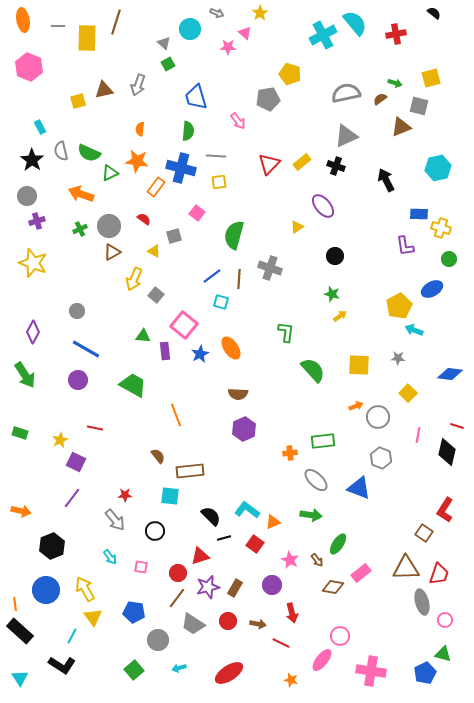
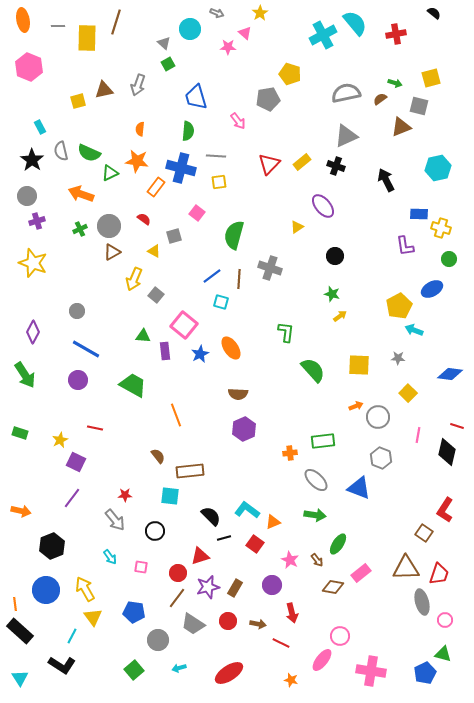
green arrow at (311, 515): moved 4 px right
